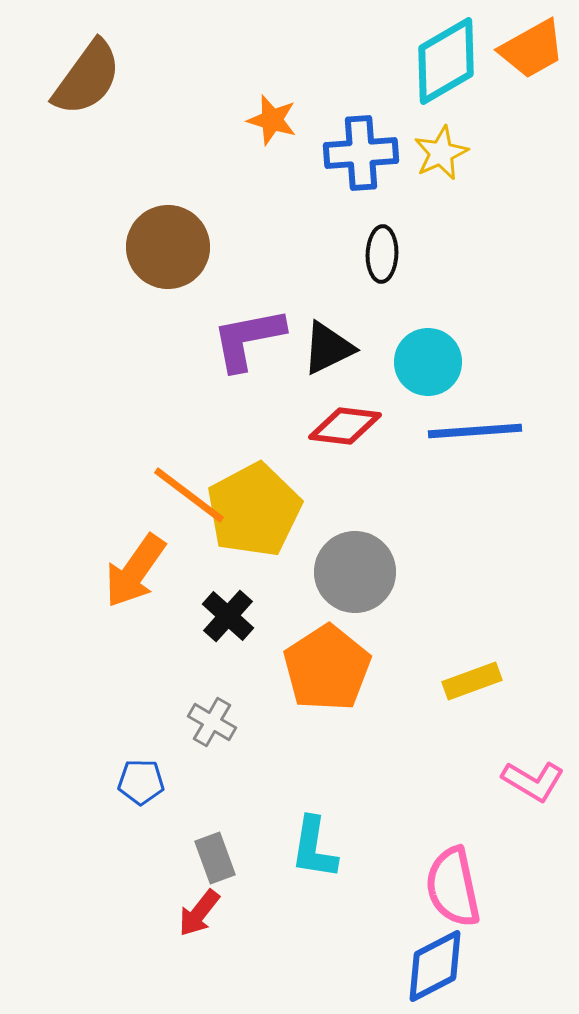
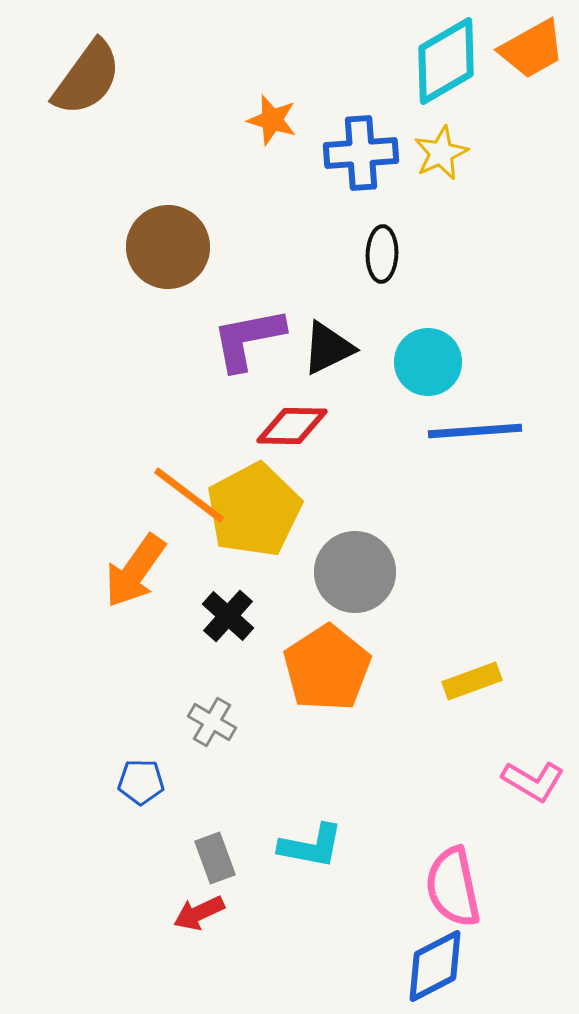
red diamond: moved 53 px left; rotated 6 degrees counterclockwise
cyan L-shape: moved 3 px left, 2 px up; rotated 88 degrees counterclockwise
red arrow: rotated 27 degrees clockwise
